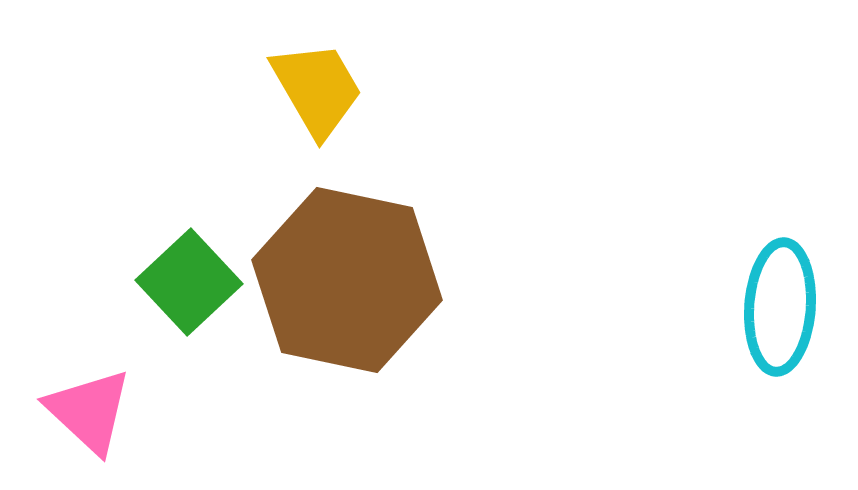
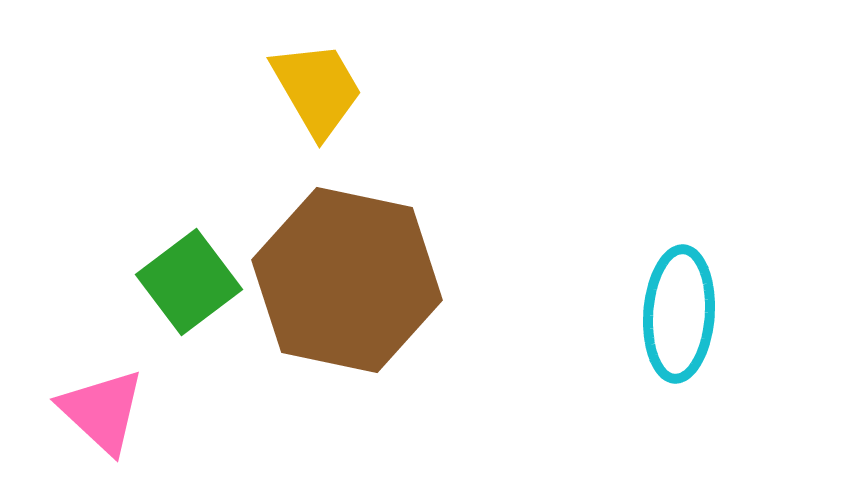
green square: rotated 6 degrees clockwise
cyan ellipse: moved 101 px left, 7 px down
pink triangle: moved 13 px right
